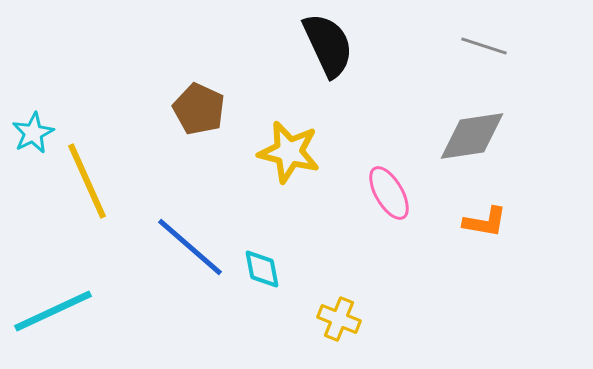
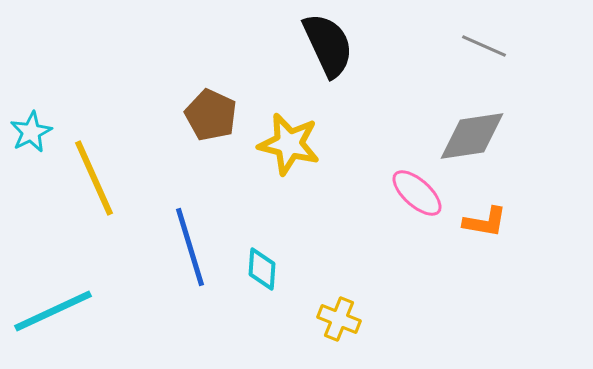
gray line: rotated 6 degrees clockwise
brown pentagon: moved 12 px right, 6 px down
cyan star: moved 2 px left, 1 px up
yellow star: moved 8 px up
yellow line: moved 7 px right, 3 px up
pink ellipse: moved 28 px right; rotated 18 degrees counterclockwise
blue line: rotated 32 degrees clockwise
cyan diamond: rotated 15 degrees clockwise
